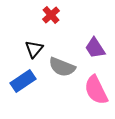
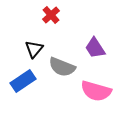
pink semicircle: moved 1 px down; rotated 48 degrees counterclockwise
